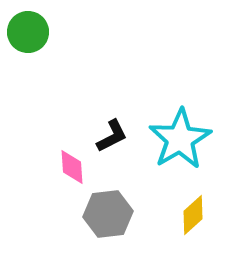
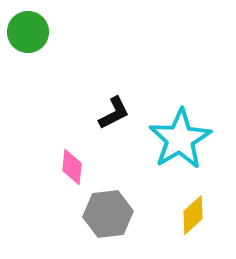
black L-shape: moved 2 px right, 23 px up
pink diamond: rotated 9 degrees clockwise
